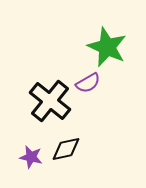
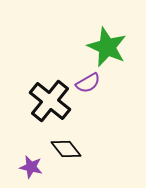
black diamond: rotated 64 degrees clockwise
purple star: moved 10 px down
